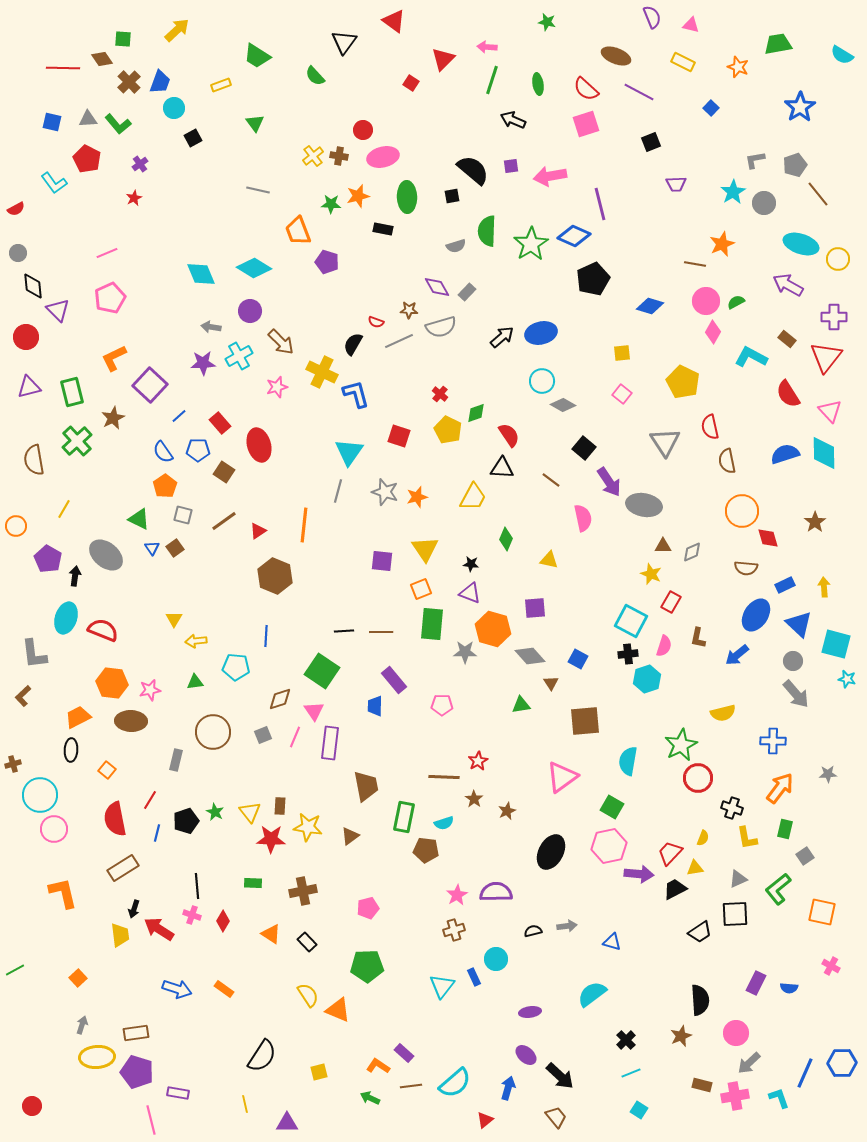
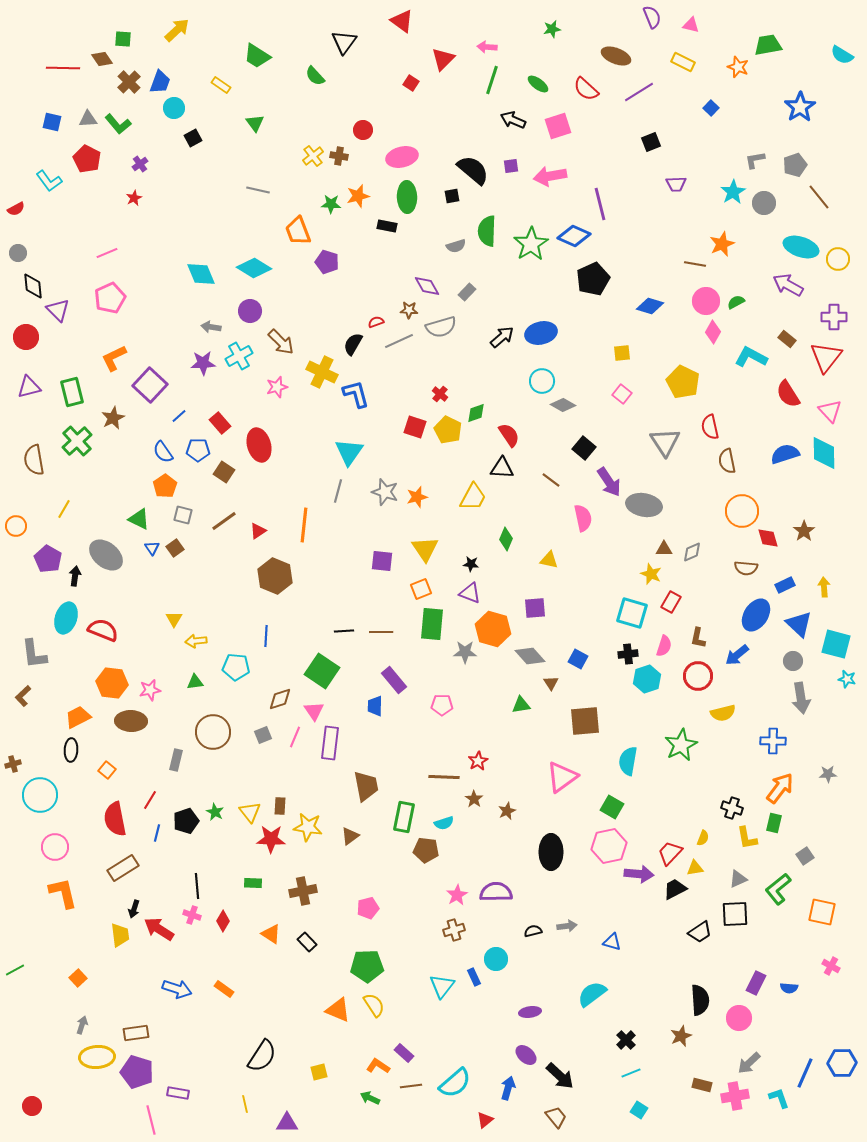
red triangle at (394, 21): moved 8 px right
green star at (547, 22): moved 5 px right, 7 px down; rotated 24 degrees counterclockwise
green trapezoid at (778, 44): moved 10 px left, 1 px down
green ellipse at (538, 84): rotated 45 degrees counterclockwise
yellow rectangle at (221, 85): rotated 54 degrees clockwise
purple line at (639, 92): rotated 60 degrees counterclockwise
pink square at (586, 124): moved 28 px left, 2 px down
pink ellipse at (383, 157): moved 19 px right
cyan L-shape at (54, 183): moved 5 px left, 2 px up
brown line at (818, 194): moved 1 px right, 3 px down
black rectangle at (383, 229): moved 4 px right, 3 px up
cyan ellipse at (801, 244): moved 3 px down
purple diamond at (437, 287): moved 10 px left, 1 px up
red semicircle at (376, 322): rotated 140 degrees clockwise
red square at (399, 436): moved 16 px right, 9 px up
brown star at (815, 522): moved 11 px left, 9 px down
brown triangle at (663, 546): moved 1 px right, 3 px down
cyan square at (631, 621): moved 1 px right, 8 px up; rotated 12 degrees counterclockwise
gray arrow at (796, 694): moved 5 px right, 4 px down; rotated 32 degrees clockwise
red circle at (698, 778): moved 102 px up
pink circle at (54, 829): moved 1 px right, 18 px down
green rectangle at (785, 829): moved 11 px left, 6 px up
black ellipse at (551, 852): rotated 28 degrees counterclockwise
yellow semicircle at (308, 995): moved 66 px right, 10 px down
pink circle at (736, 1033): moved 3 px right, 15 px up
